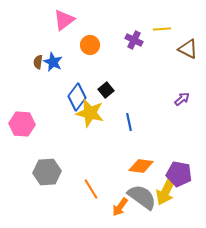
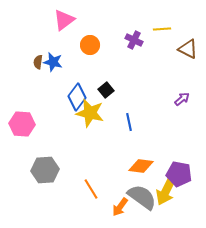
blue star: rotated 12 degrees counterclockwise
gray hexagon: moved 2 px left, 2 px up
